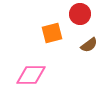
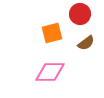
brown semicircle: moved 3 px left, 2 px up
pink diamond: moved 19 px right, 3 px up
